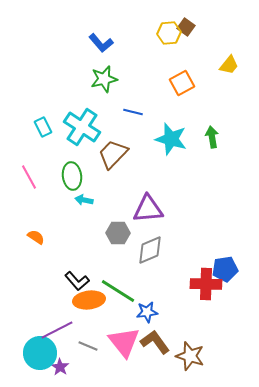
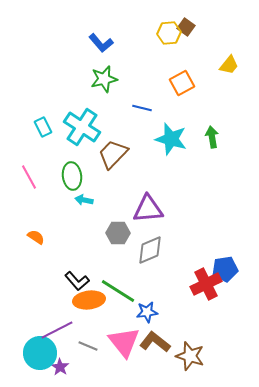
blue line: moved 9 px right, 4 px up
red cross: rotated 28 degrees counterclockwise
brown L-shape: rotated 16 degrees counterclockwise
